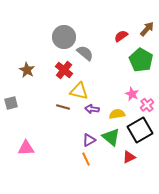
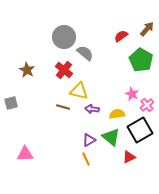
pink triangle: moved 1 px left, 6 px down
